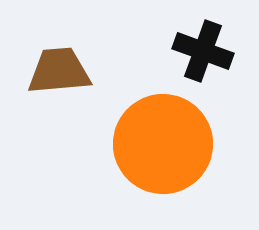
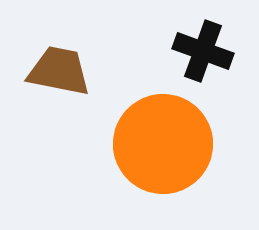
brown trapezoid: rotated 16 degrees clockwise
